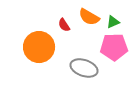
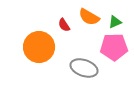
green triangle: moved 2 px right
